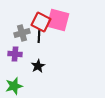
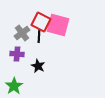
pink square: moved 5 px down
gray cross: rotated 21 degrees counterclockwise
purple cross: moved 2 px right
black star: rotated 16 degrees counterclockwise
green star: rotated 18 degrees counterclockwise
